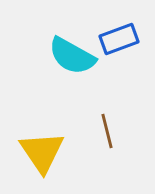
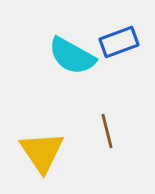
blue rectangle: moved 3 px down
